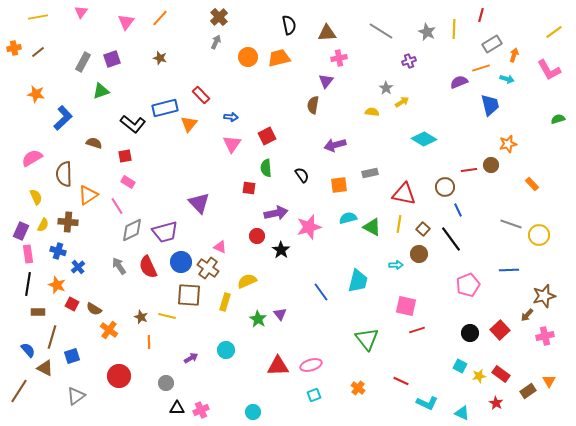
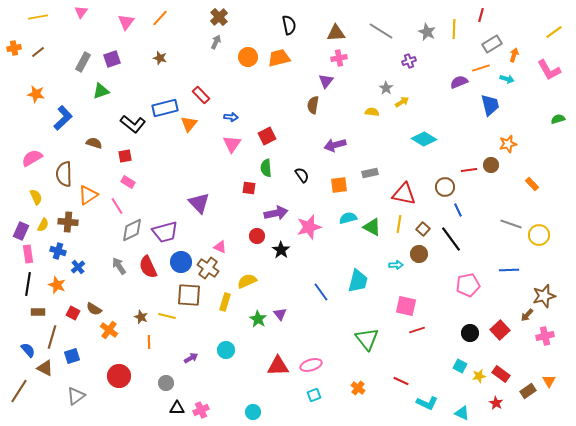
brown triangle at (327, 33): moved 9 px right
pink pentagon at (468, 285): rotated 10 degrees clockwise
red square at (72, 304): moved 1 px right, 9 px down
